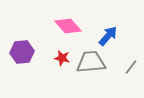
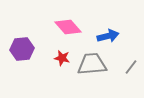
pink diamond: moved 1 px down
blue arrow: rotated 35 degrees clockwise
purple hexagon: moved 3 px up
gray trapezoid: moved 1 px right, 2 px down
